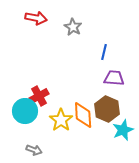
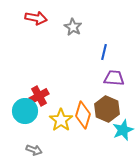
orange diamond: rotated 20 degrees clockwise
